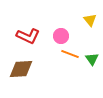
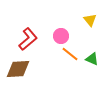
red L-shape: moved 3 px down; rotated 65 degrees counterclockwise
orange line: rotated 18 degrees clockwise
green triangle: rotated 32 degrees counterclockwise
brown diamond: moved 3 px left
